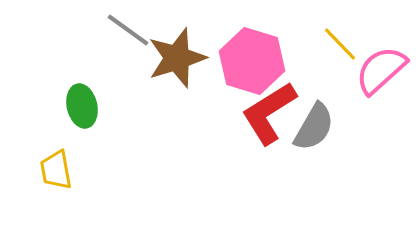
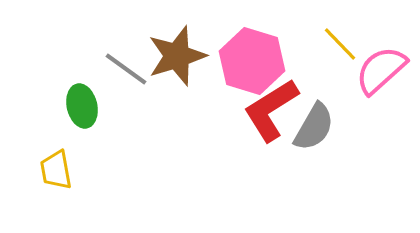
gray line: moved 2 px left, 39 px down
brown star: moved 2 px up
red L-shape: moved 2 px right, 3 px up
